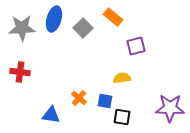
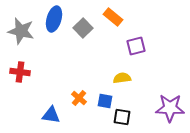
gray star: moved 1 px left, 3 px down; rotated 16 degrees clockwise
